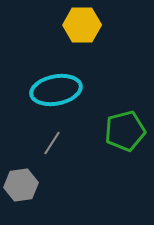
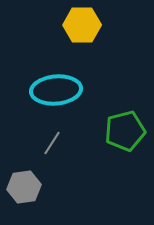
cyan ellipse: rotated 6 degrees clockwise
gray hexagon: moved 3 px right, 2 px down
